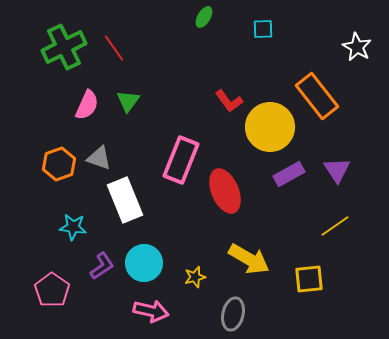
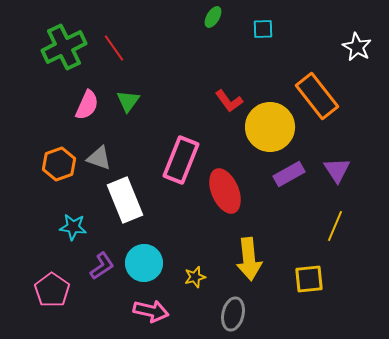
green ellipse: moved 9 px right
yellow line: rotated 32 degrees counterclockwise
yellow arrow: rotated 54 degrees clockwise
